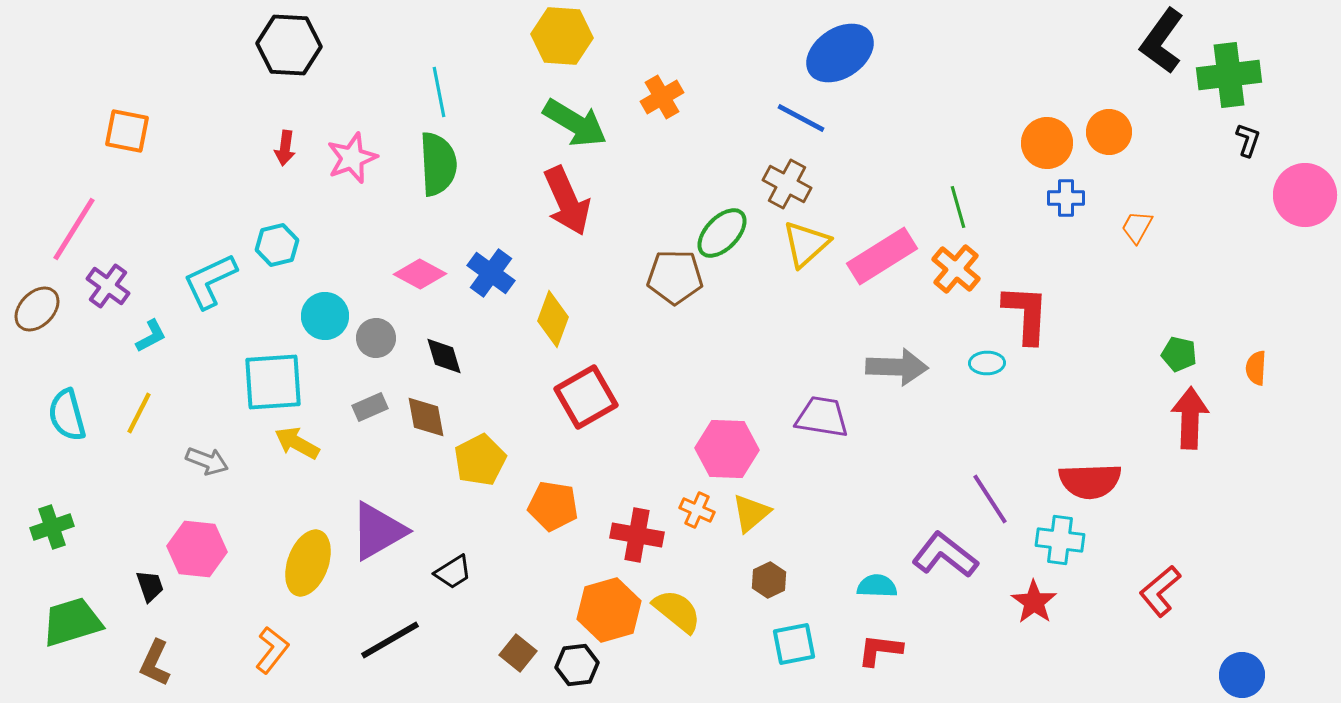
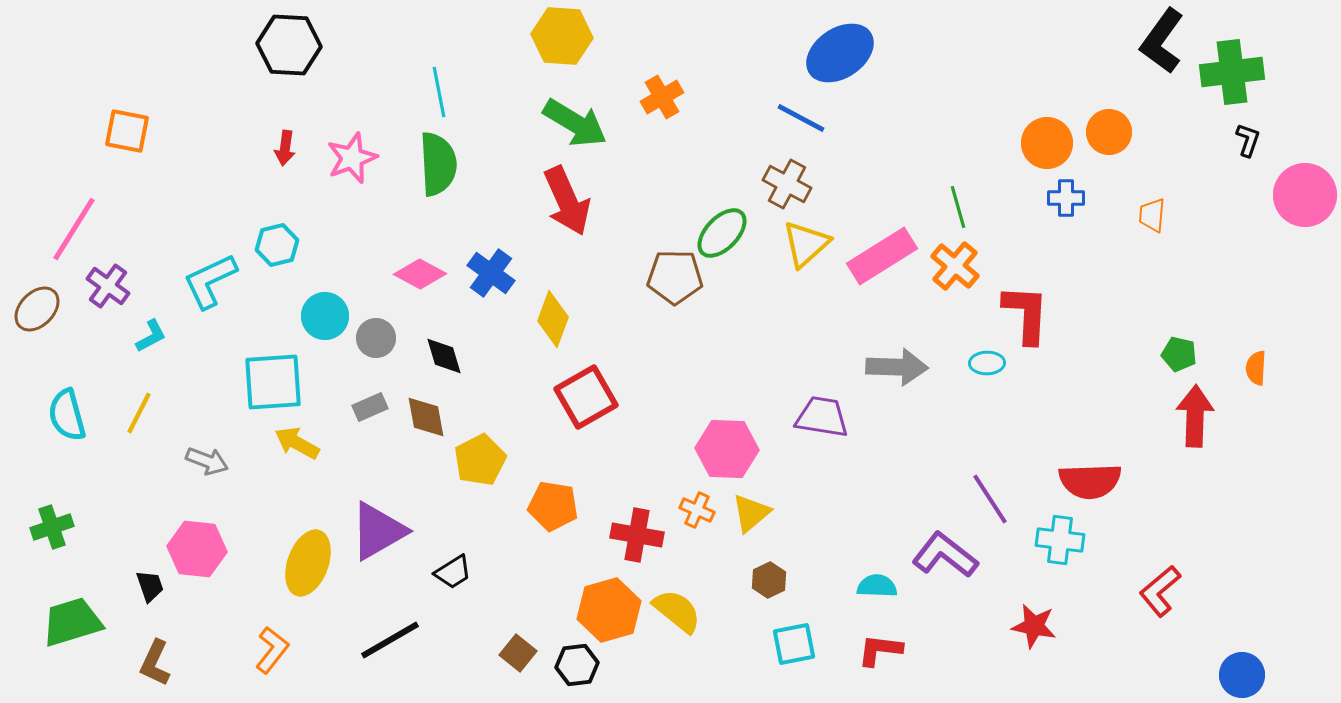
green cross at (1229, 75): moved 3 px right, 3 px up
orange trapezoid at (1137, 227): moved 15 px right, 12 px up; rotated 24 degrees counterclockwise
orange cross at (956, 269): moved 1 px left, 3 px up
red arrow at (1190, 418): moved 5 px right, 2 px up
red star at (1034, 602): moved 24 px down; rotated 24 degrees counterclockwise
